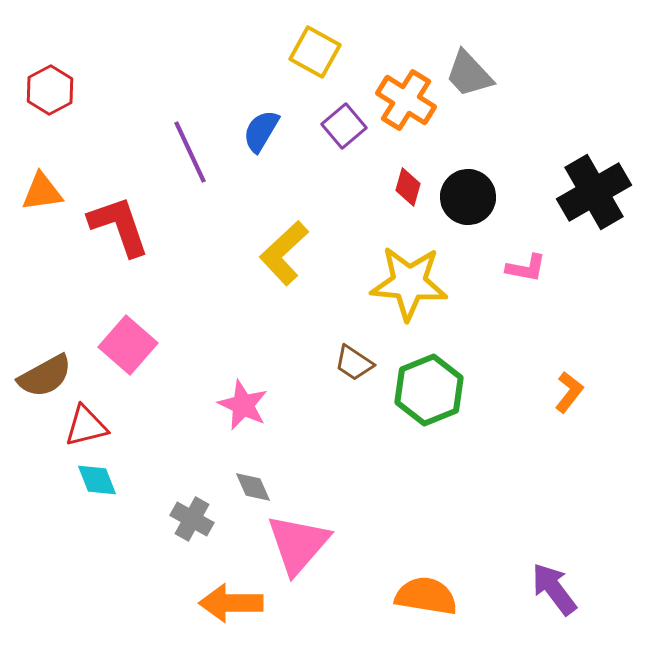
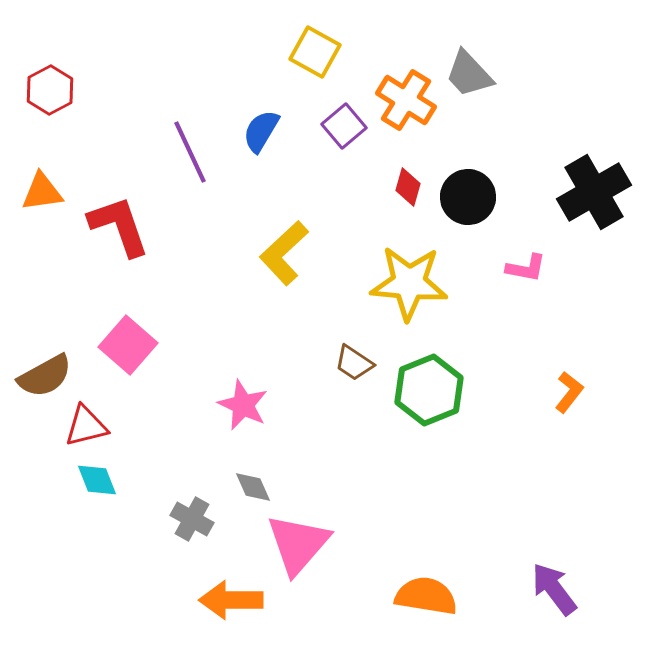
orange arrow: moved 3 px up
